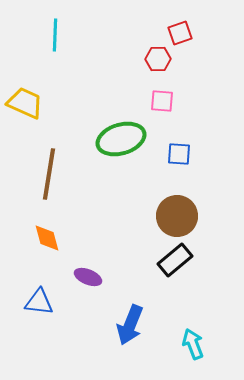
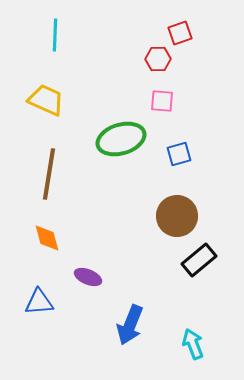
yellow trapezoid: moved 21 px right, 3 px up
blue square: rotated 20 degrees counterclockwise
black rectangle: moved 24 px right
blue triangle: rotated 12 degrees counterclockwise
